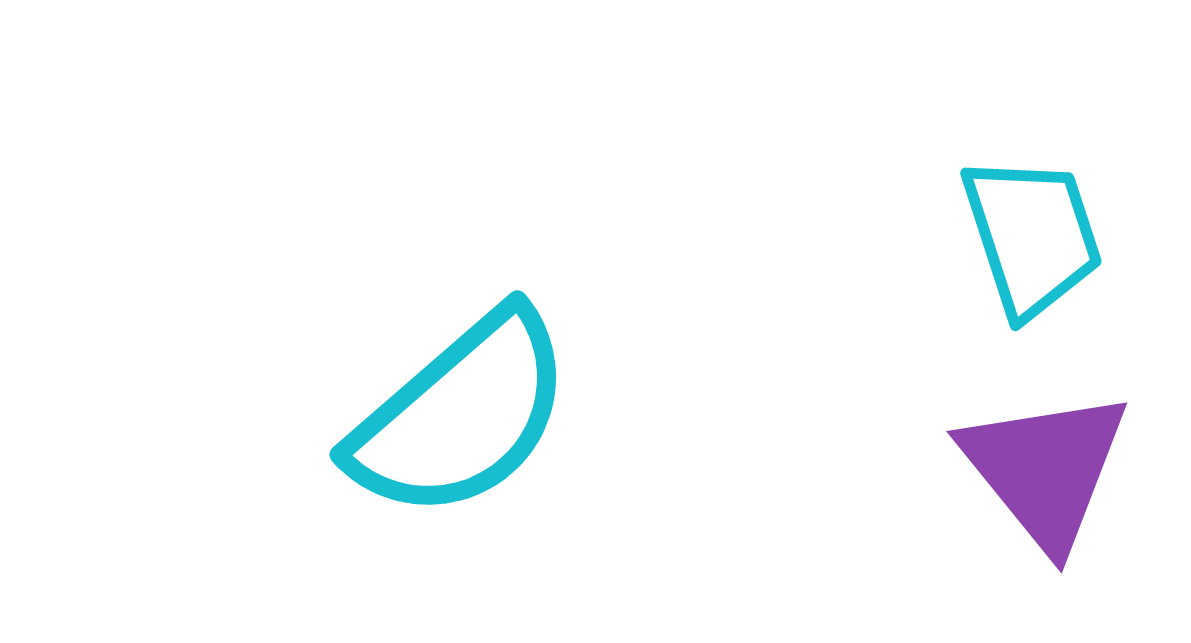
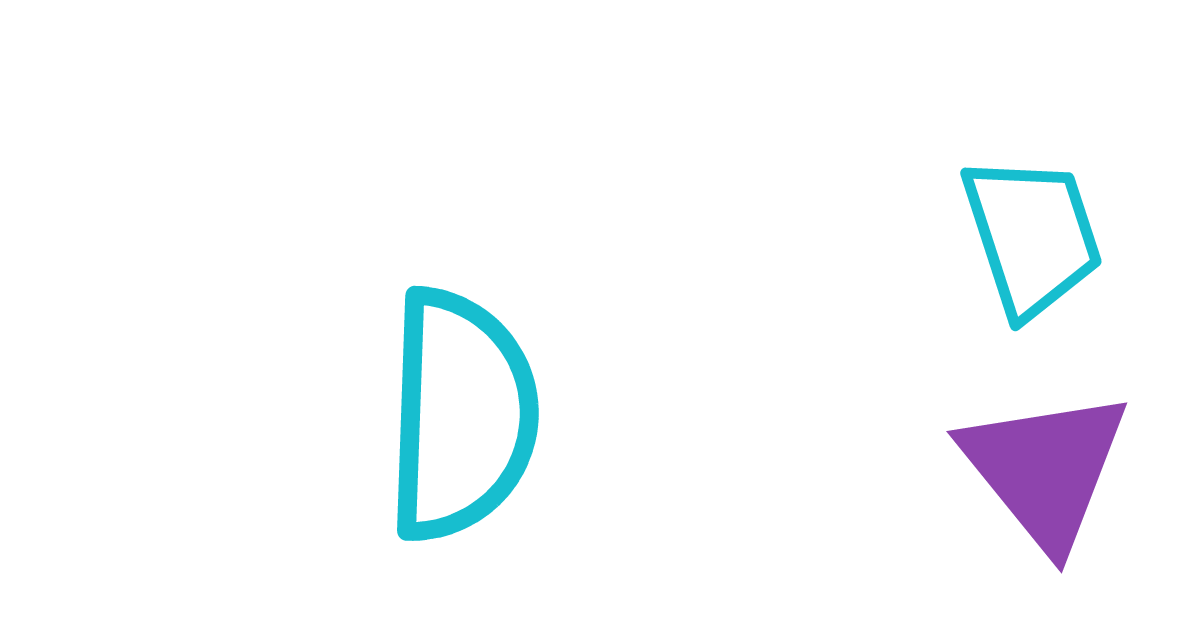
cyan semicircle: rotated 47 degrees counterclockwise
